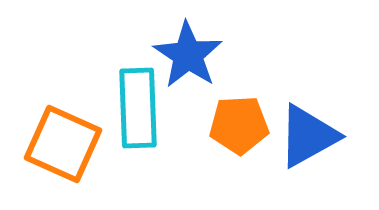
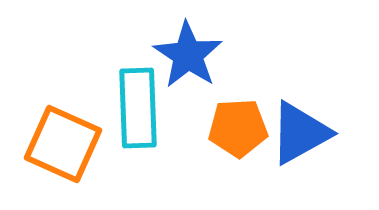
orange pentagon: moved 1 px left, 3 px down
blue triangle: moved 8 px left, 3 px up
